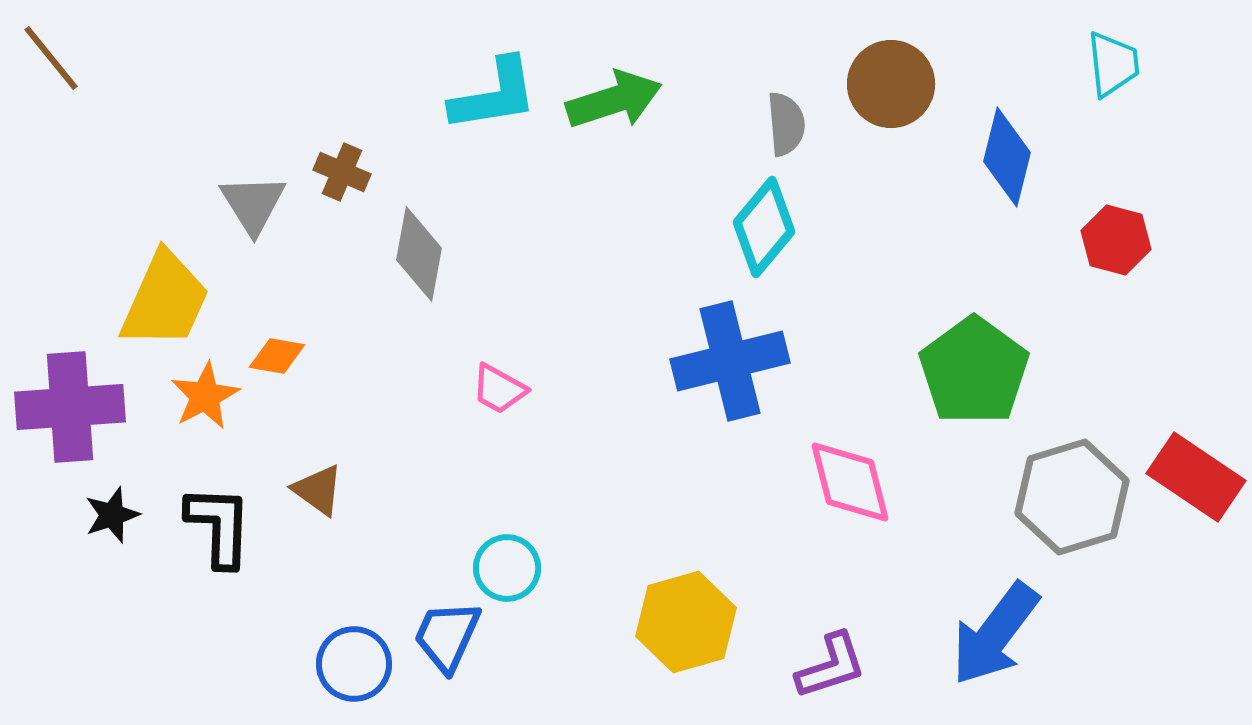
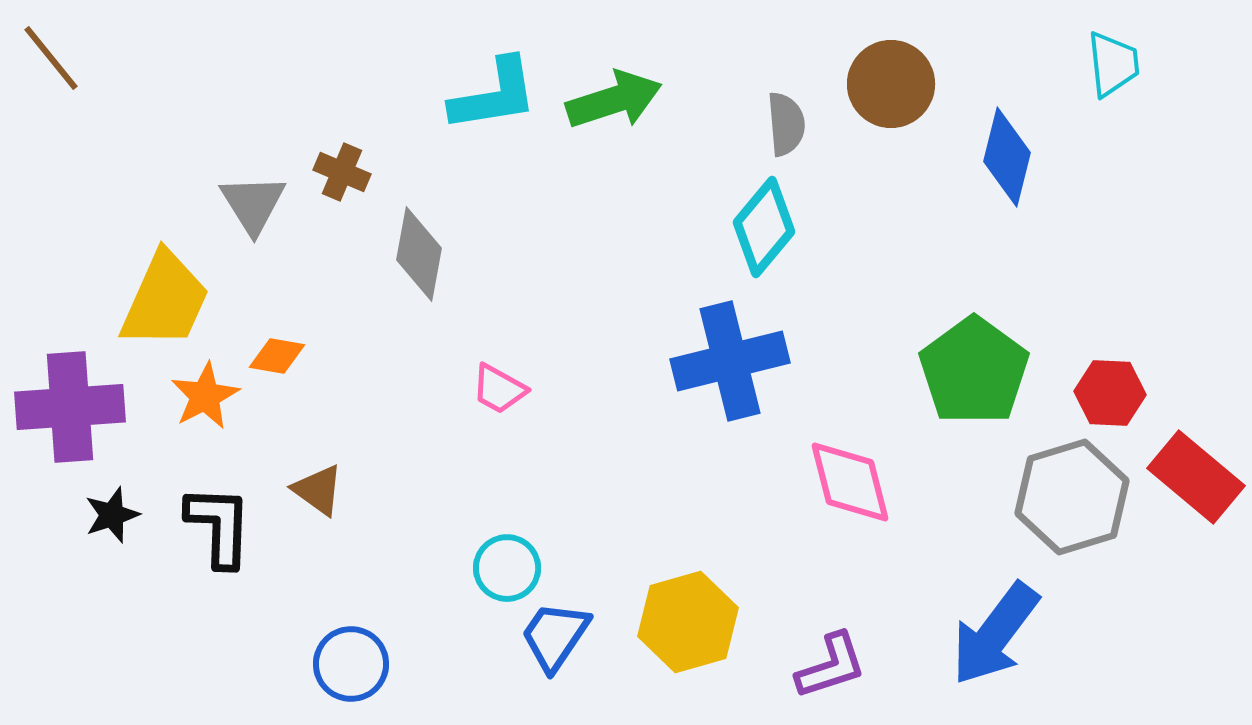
red hexagon: moved 6 px left, 153 px down; rotated 12 degrees counterclockwise
red rectangle: rotated 6 degrees clockwise
yellow hexagon: moved 2 px right
blue trapezoid: moved 108 px right; rotated 10 degrees clockwise
blue circle: moved 3 px left
